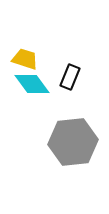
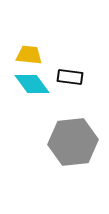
yellow trapezoid: moved 4 px right, 4 px up; rotated 12 degrees counterclockwise
black rectangle: rotated 75 degrees clockwise
